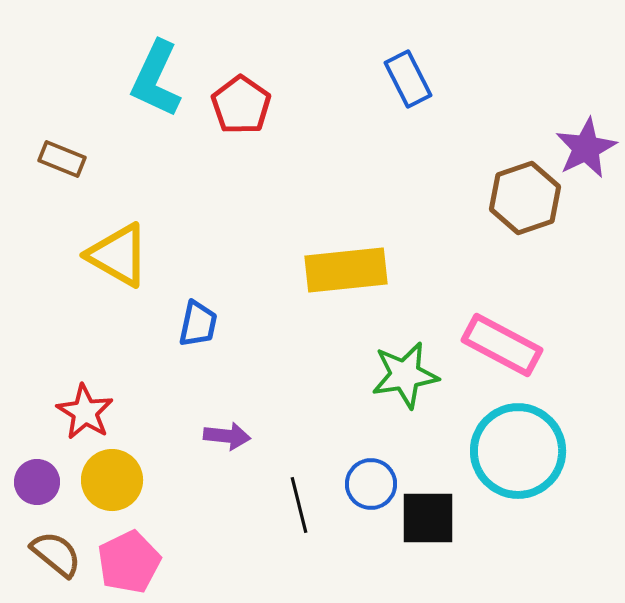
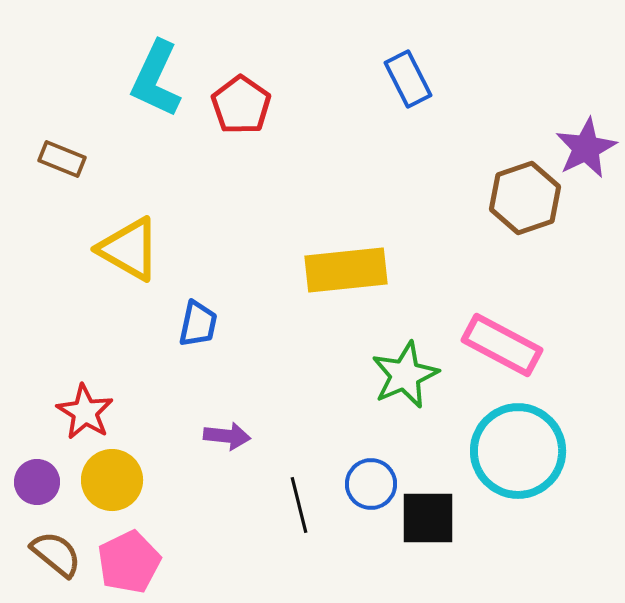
yellow triangle: moved 11 px right, 6 px up
green star: rotated 14 degrees counterclockwise
